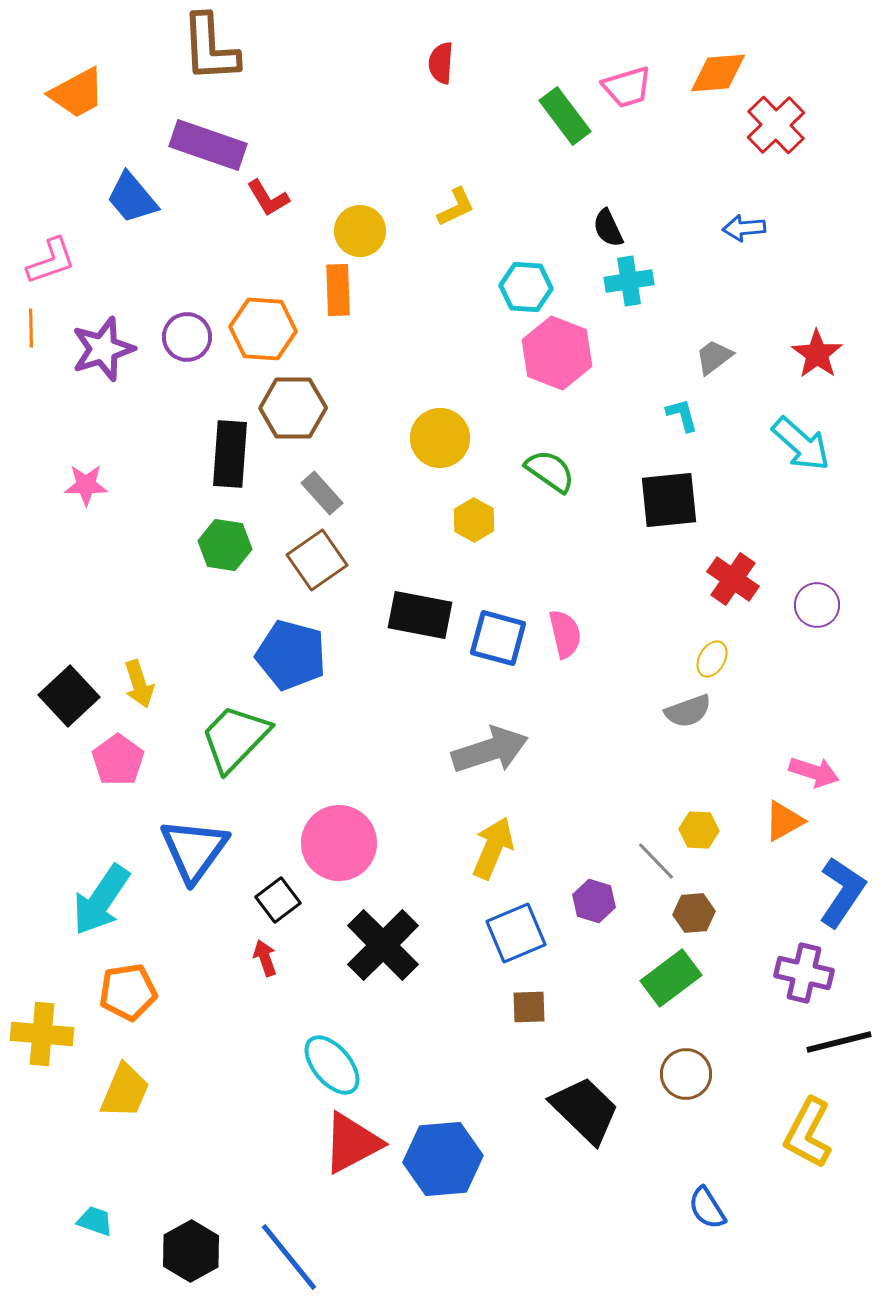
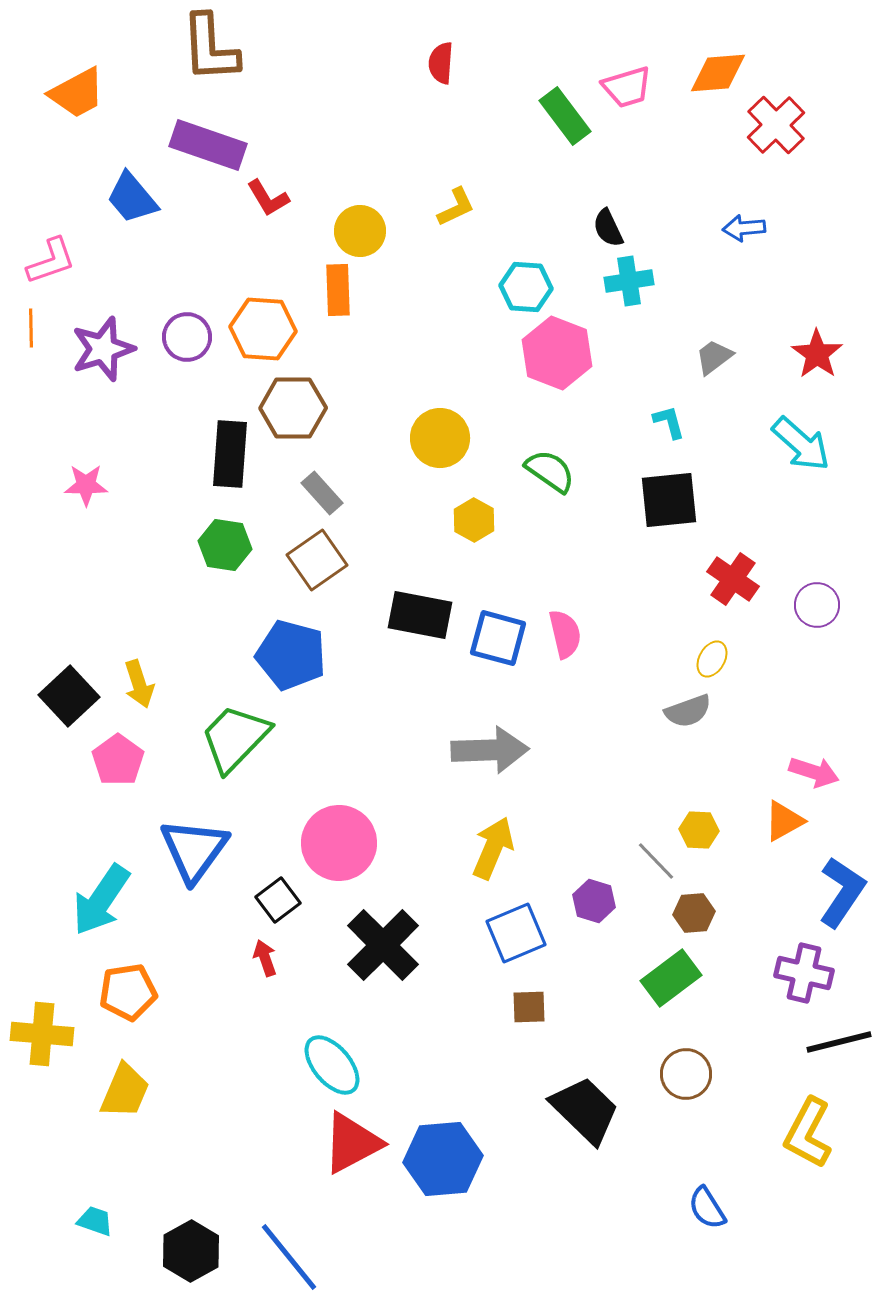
cyan L-shape at (682, 415): moved 13 px left, 7 px down
gray arrow at (490, 750): rotated 16 degrees clockwise
